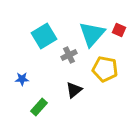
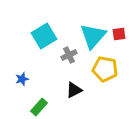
red square: moved 4 px down; rotated 32 degrees counterclockwise
cyan triangle: moved 1 px right, 2 px down
blue star: rotated 16 degrees counterclockwise
black triangle: rotated 12 degrees clockwise
